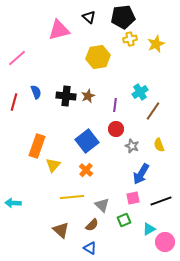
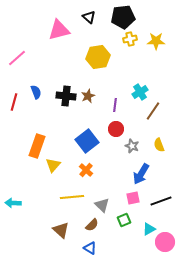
yellow star: moved 3 px up; rotated 24 degrees clockwise
